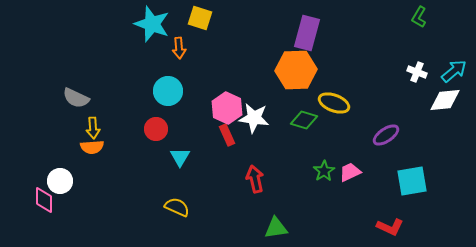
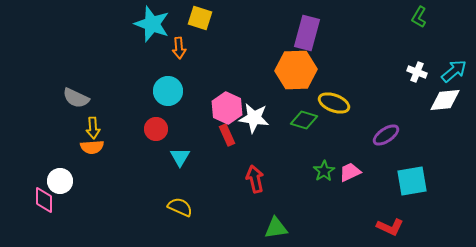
yellow semicircle: moved 3 px right
